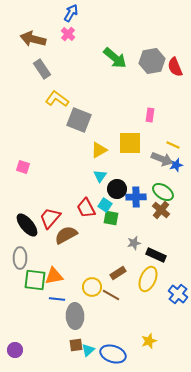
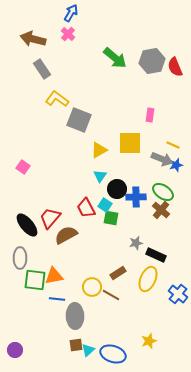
pink square at (23, 167): rotated 16 degrees clockwise
gray star at (134, 243): moved 2 px right
